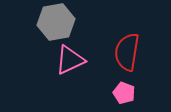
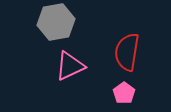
pink triangle: moved 6 px down
pink pentagon: rotated 15 degrees clockwise
